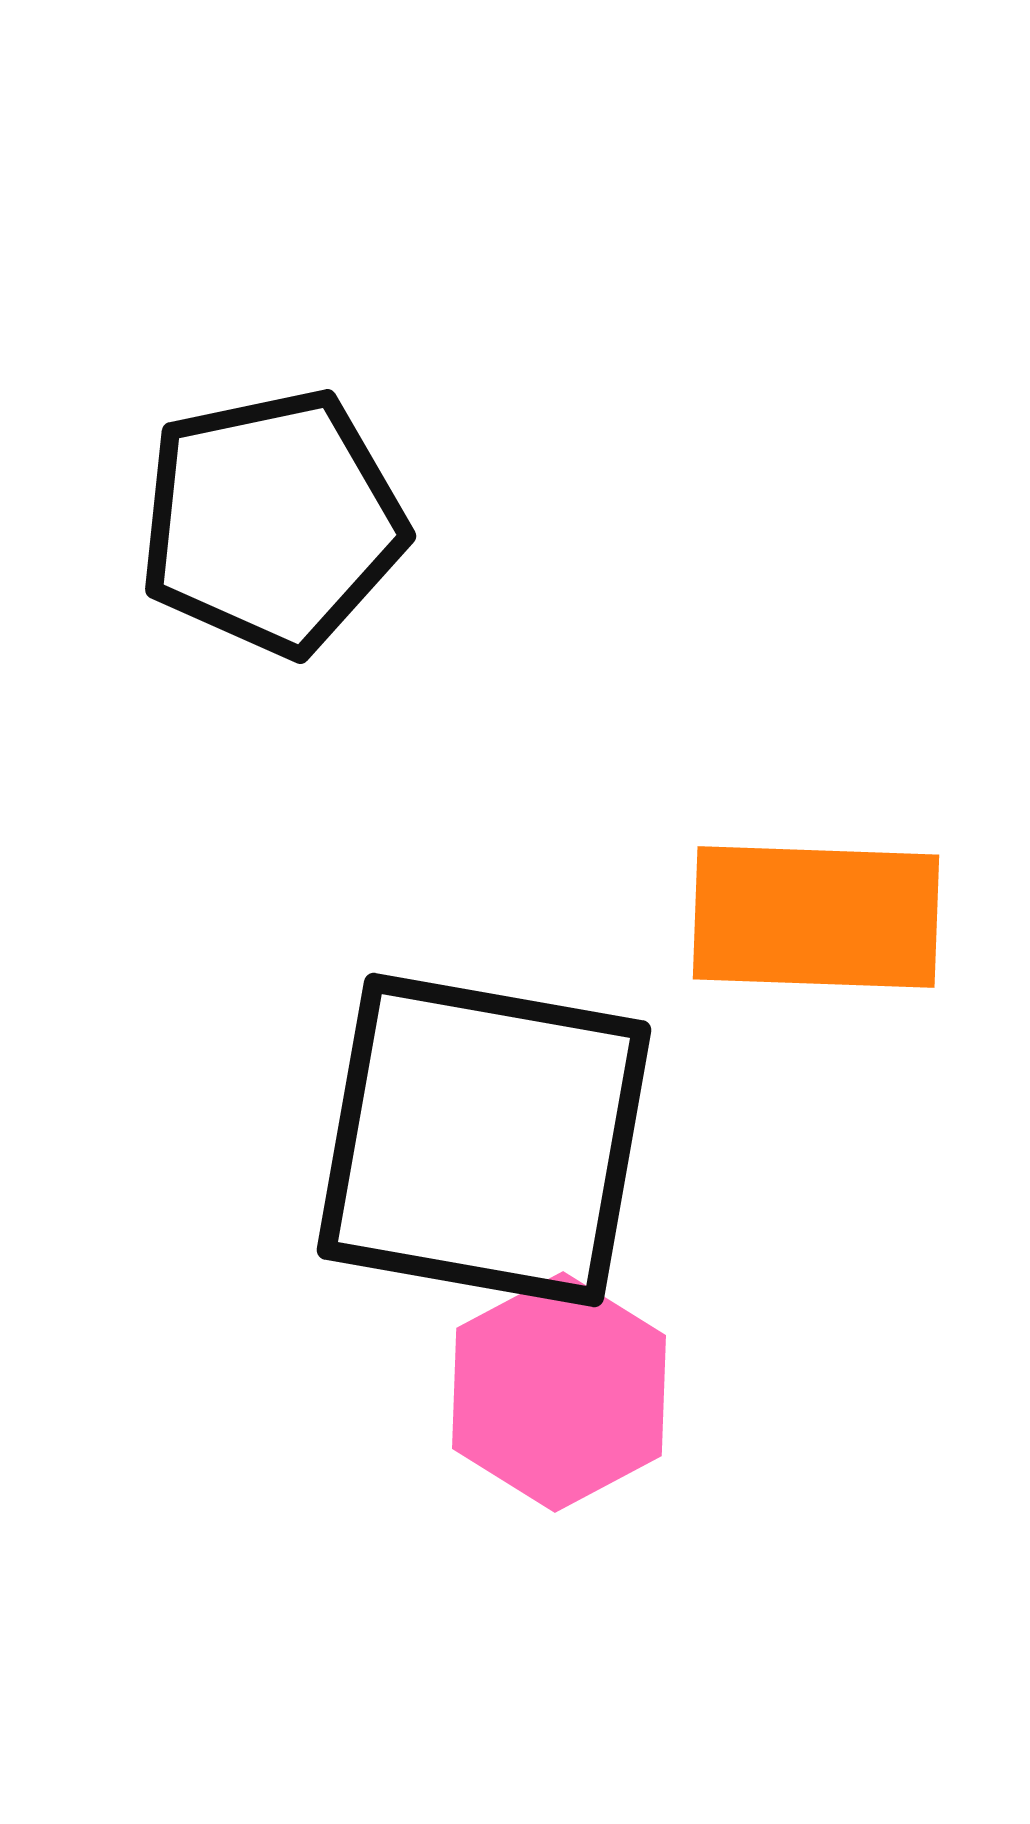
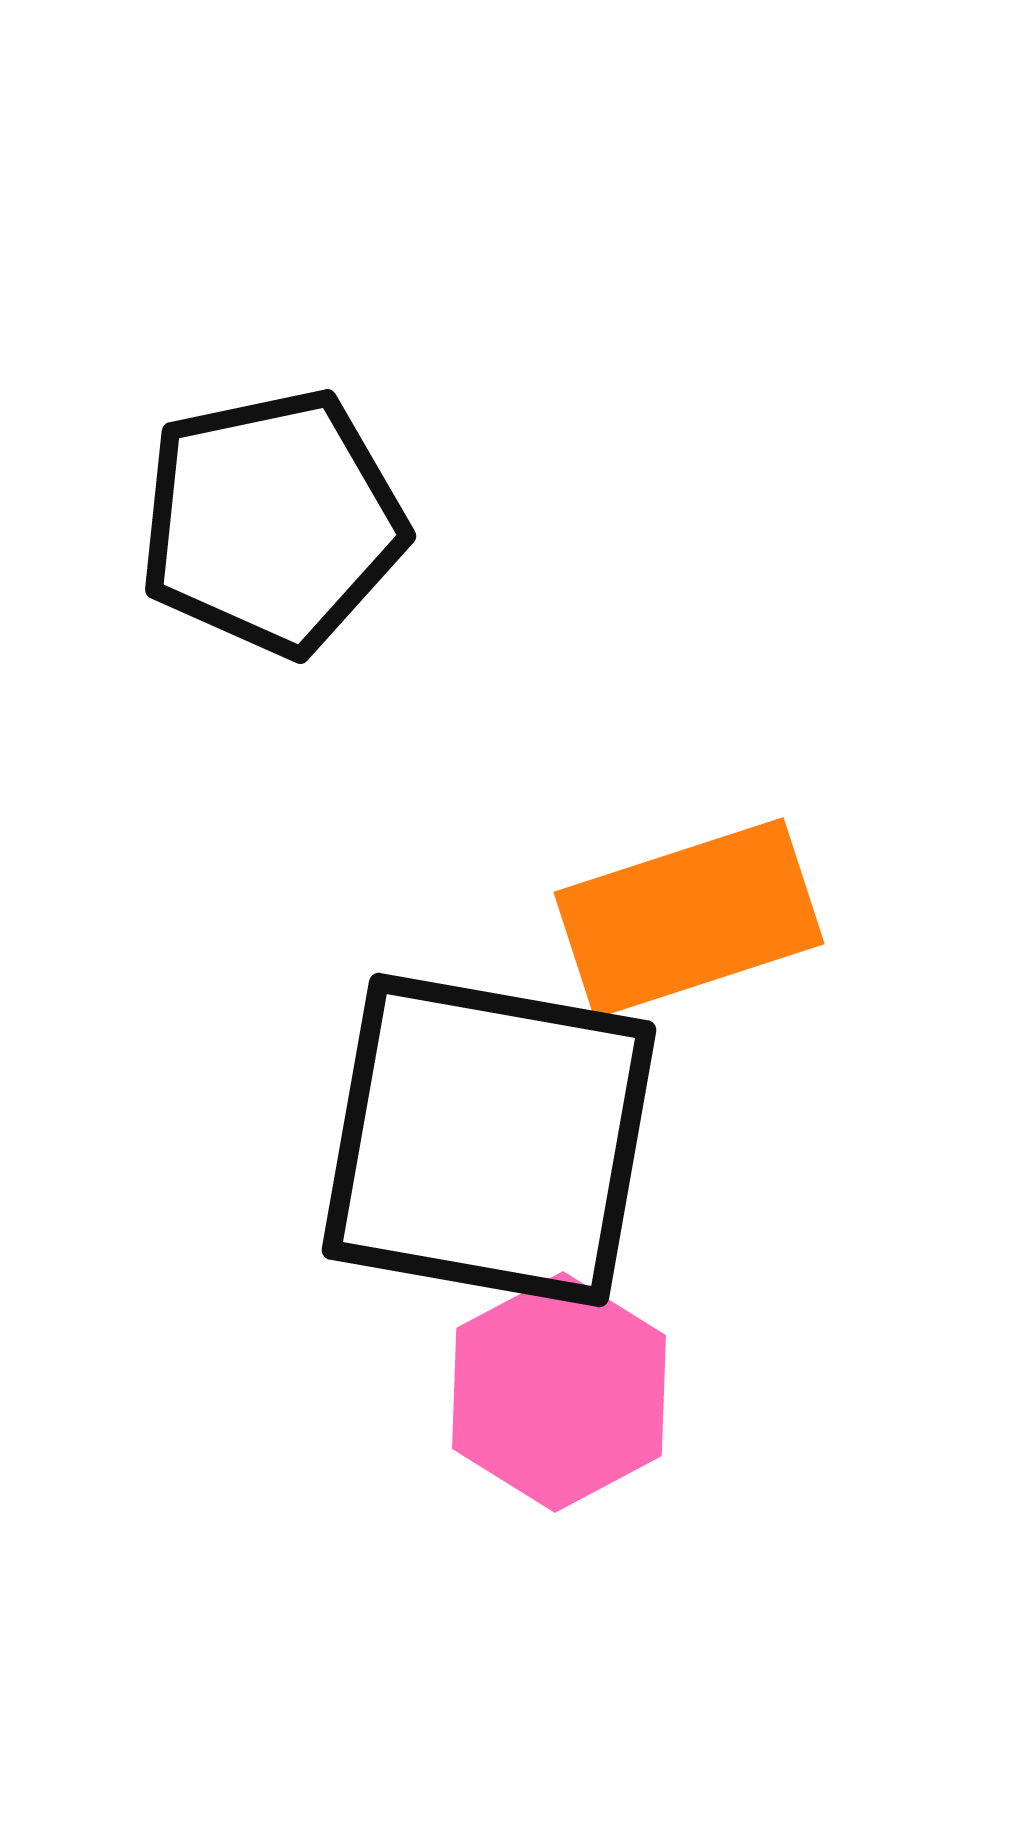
orange rectangle: moved 127 px left, 1 px down; rotated 20 degrees counterclockwise
black square: moved 5 px right
